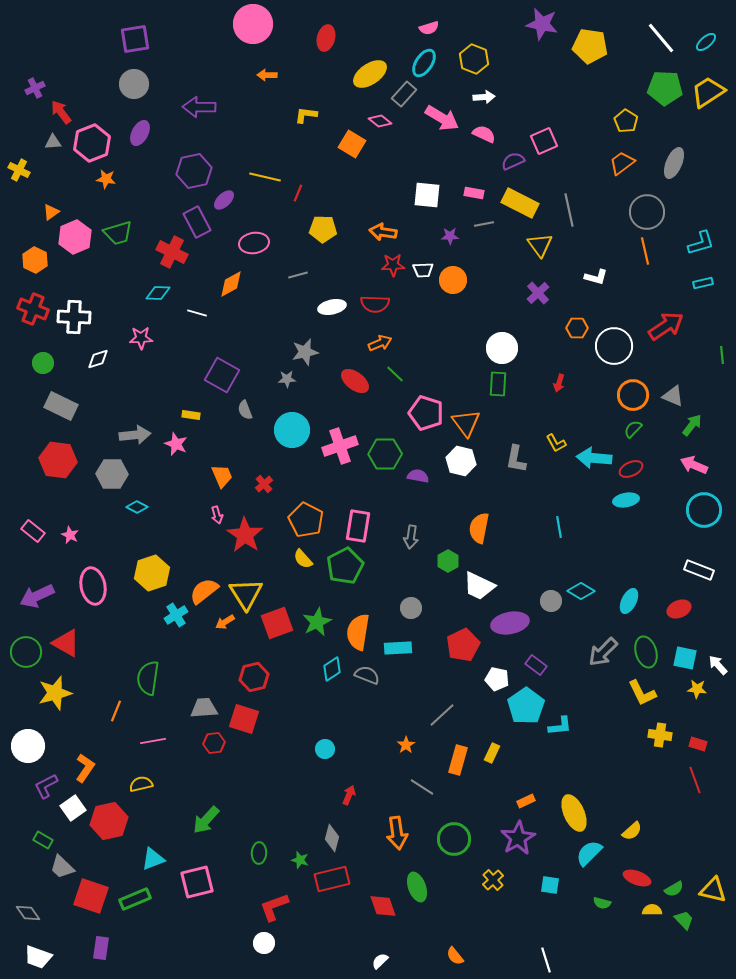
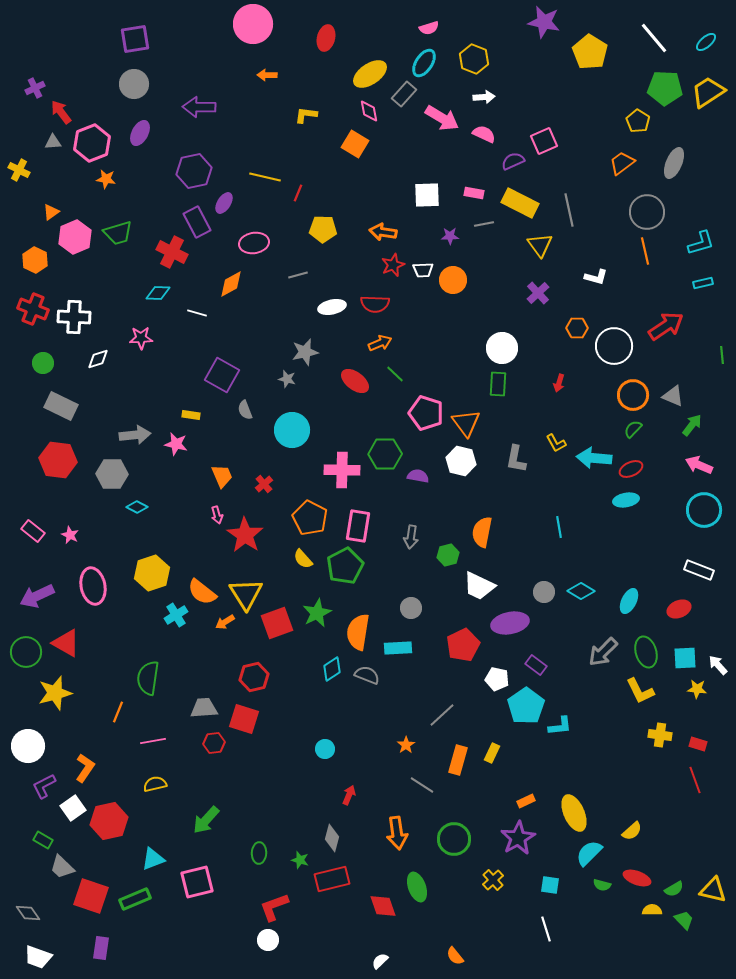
purple star at (542, 24): moved 2 px right, 2 px up
white line at (661, 38): moved 7 px left
yellow pentagon at (590, 46): moved 6 px down; rotated 24 degrees clockwise
pink diamond at (380, 121): moved 11 px left, 10 px up; rotated 40 degrees clockwise
yellow pentagon at (626, 121): moved 12 px right
orange square at (352, 144): moved 3 px right
white square at (427, 195): rotated 8 degrees counterclockwise
purple ellipse at (224, 200): moved 3 px down; rotated 15 degrees counterclockwise
red star at (393, 265): rotated 20 degrees counterclockwise
gray star at (287, 379): rotated 18 degrees clockwise
pink star at (176, 444): rotated 10 degrees counterclockwise
pink cross at (340, 446): moved 2 px right, 24 px down; rotated 20 degrees clockwise
pink arrow at (694, 465): moved 5 px right
orange pentagon at (306, 520): moved 4 px right, 2 px up
orange semicircle at (479, 528): moved 3 px right, 4 px down
green hexagon at (448, 561): moved 6 px up; rotated 15 degrees clockwise
orange semicircle at (204, 591): moved 2 px left, 1 px down; rotated 104 degrees counterclockwise
gray circle at (551, 601): moved 7 px left, 9 px up
green star at (317, 622): moved 9 px up
cyan square at (685, 658): rotated 15 degrees counterclockwise
yellow L-shape at (642, 693): moved 2 px left, 2 px up
orange line at (116, 711): moved 2 px right, 1 px down
yellow semicircle at (141, 784): moved 14 px right
purple L-shape at (46, 786): moved 2 px left
gray line at (422, 787): moved 2 px up
green semicircle at (602, 903): moved 18 px up
white circle at (264, 943): moved 4 px right, 3 px up
white line at (546, 960): moved 31 px up
